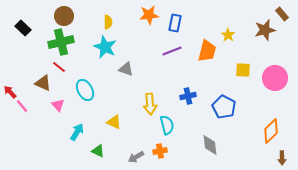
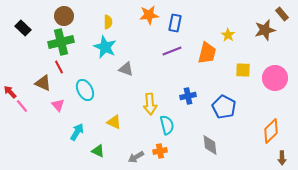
orange trapezoid: moved 2 px down
red line: rotated 24 degrees clockwise
